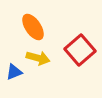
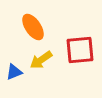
red square: rotated 36 degrees clockwise
yellow arrow: moved 3 px right, 2 px down; rotated 130 degrees clockwise
